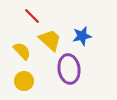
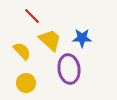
blue star: moved 2 px down; rotated 12 degrees clockwise
yellow circle: moved 2 px right, 2 px down
